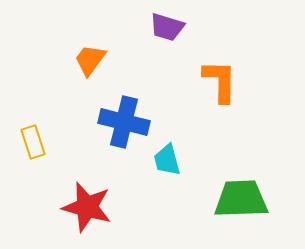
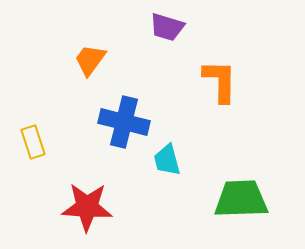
red star: rotated 12 degrees counterclockwise
